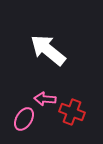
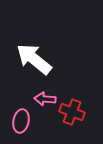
white arrow: moved 14 px left, 9 px down
pink ellipse: moved 3 px left, 2 px down; rotated 20 degrees counterclockwise
